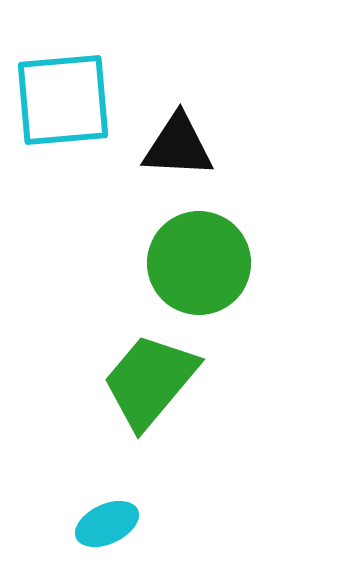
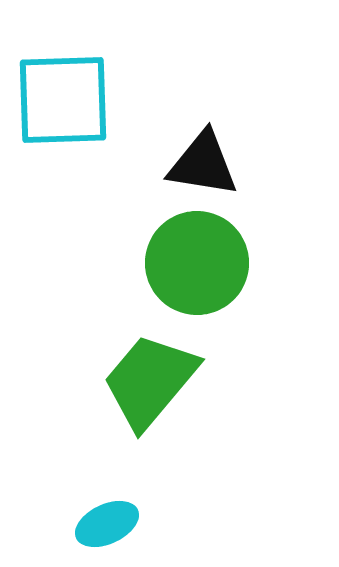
cyan square: rotated 3 degrees clockwise
black triangle: moved 25 px right, 18 px down; rotated 6 degrees clockwise
green circle: moved 2 px left
